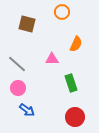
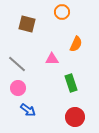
blue arrow: moved 1 px right
